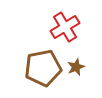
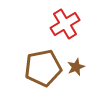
red cross: moved 3 px up
